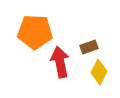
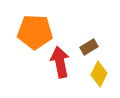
brown rectangle: rotated 12 degrees counterclockwise
yellow diamond: moved 2 px down
